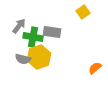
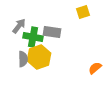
yellow square: rotated 16 degrees clockwise
gray semicircle: rotated 105 degrees counterclockwise
